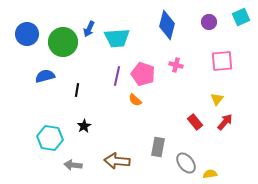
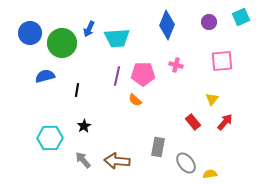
blue diamond: rotated 8 degrees clockwise
blue circle: moved 3 px right, 1 px up
green circle: moved 1 px left, 1 px down
pink pentagon: rotated 20 degrees counterclockwise
yellow triangle: moved 5 px left
red rectangle: moved 2 px left
cyan hexagon: rotated 10 degrees counterclockwise
gray arrow: moved 10 px right, 5 px up; rotated 42 degrees clockwise
